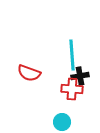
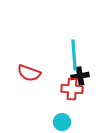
cyan line: moved 2 px right
